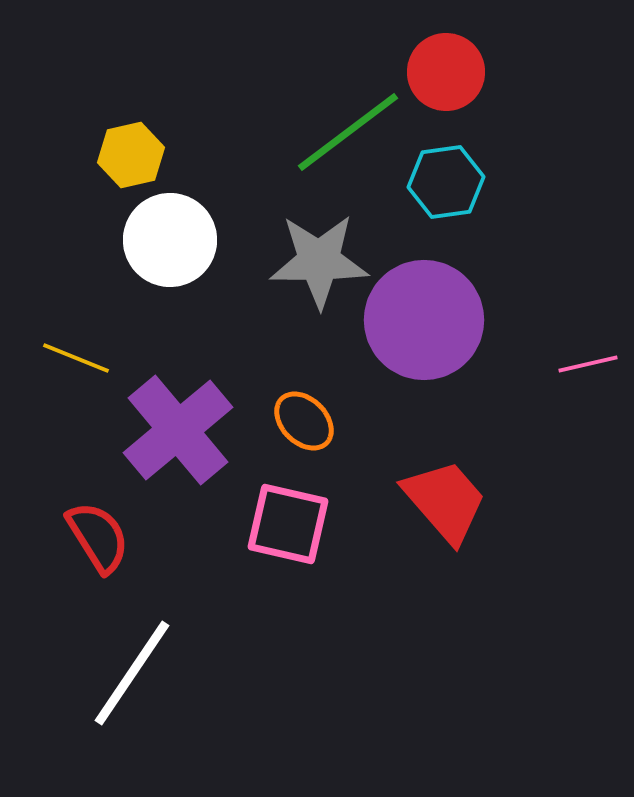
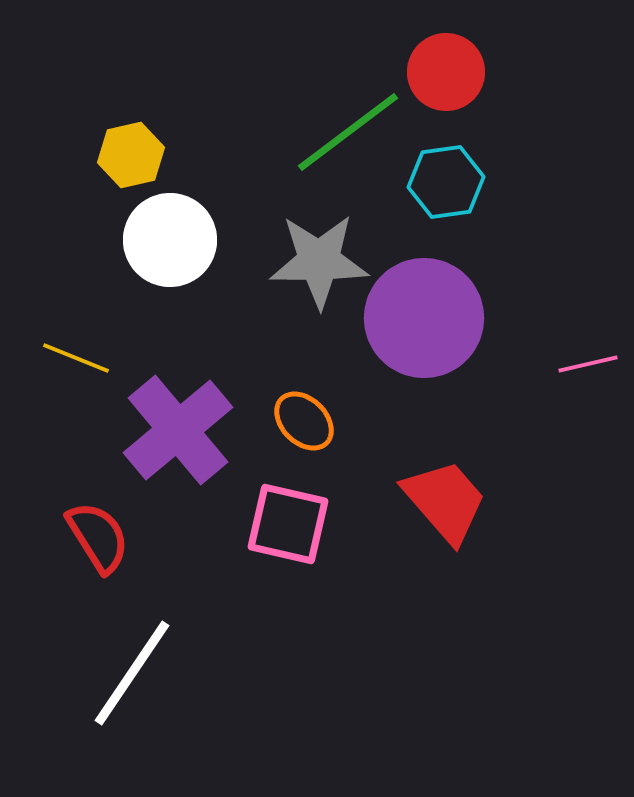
purple circle: moved 2 px up
